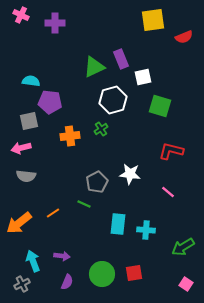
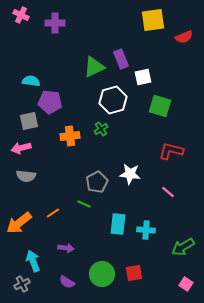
purple arrow: moved 4 px right, 8 px up
purple semicircle: rotated 98 degrees clockwise
